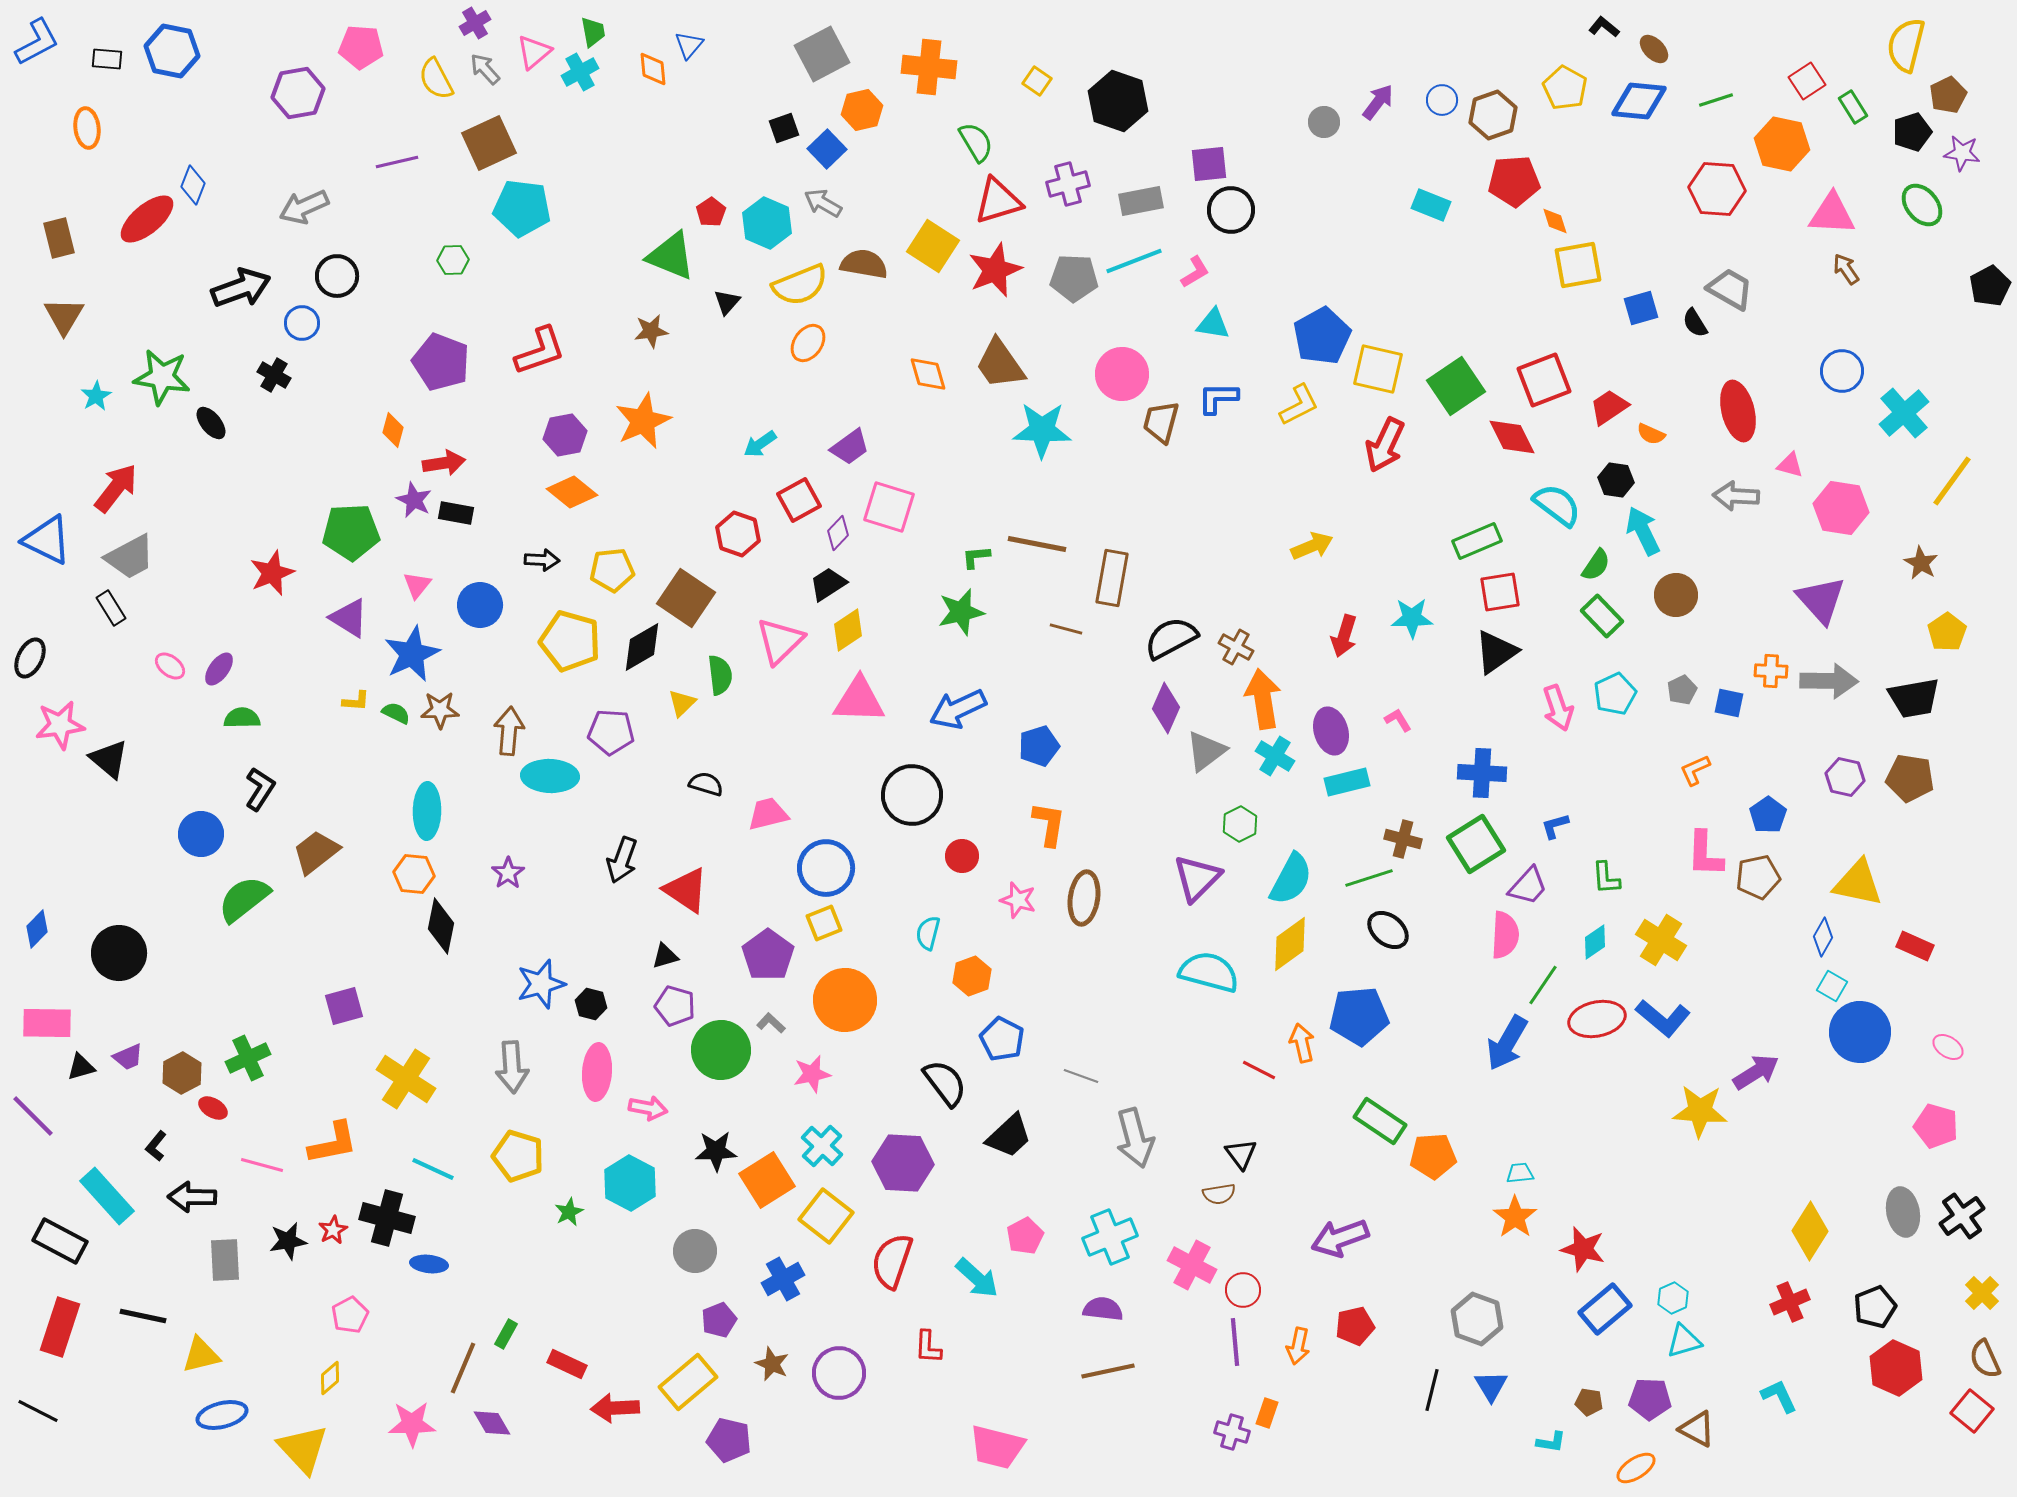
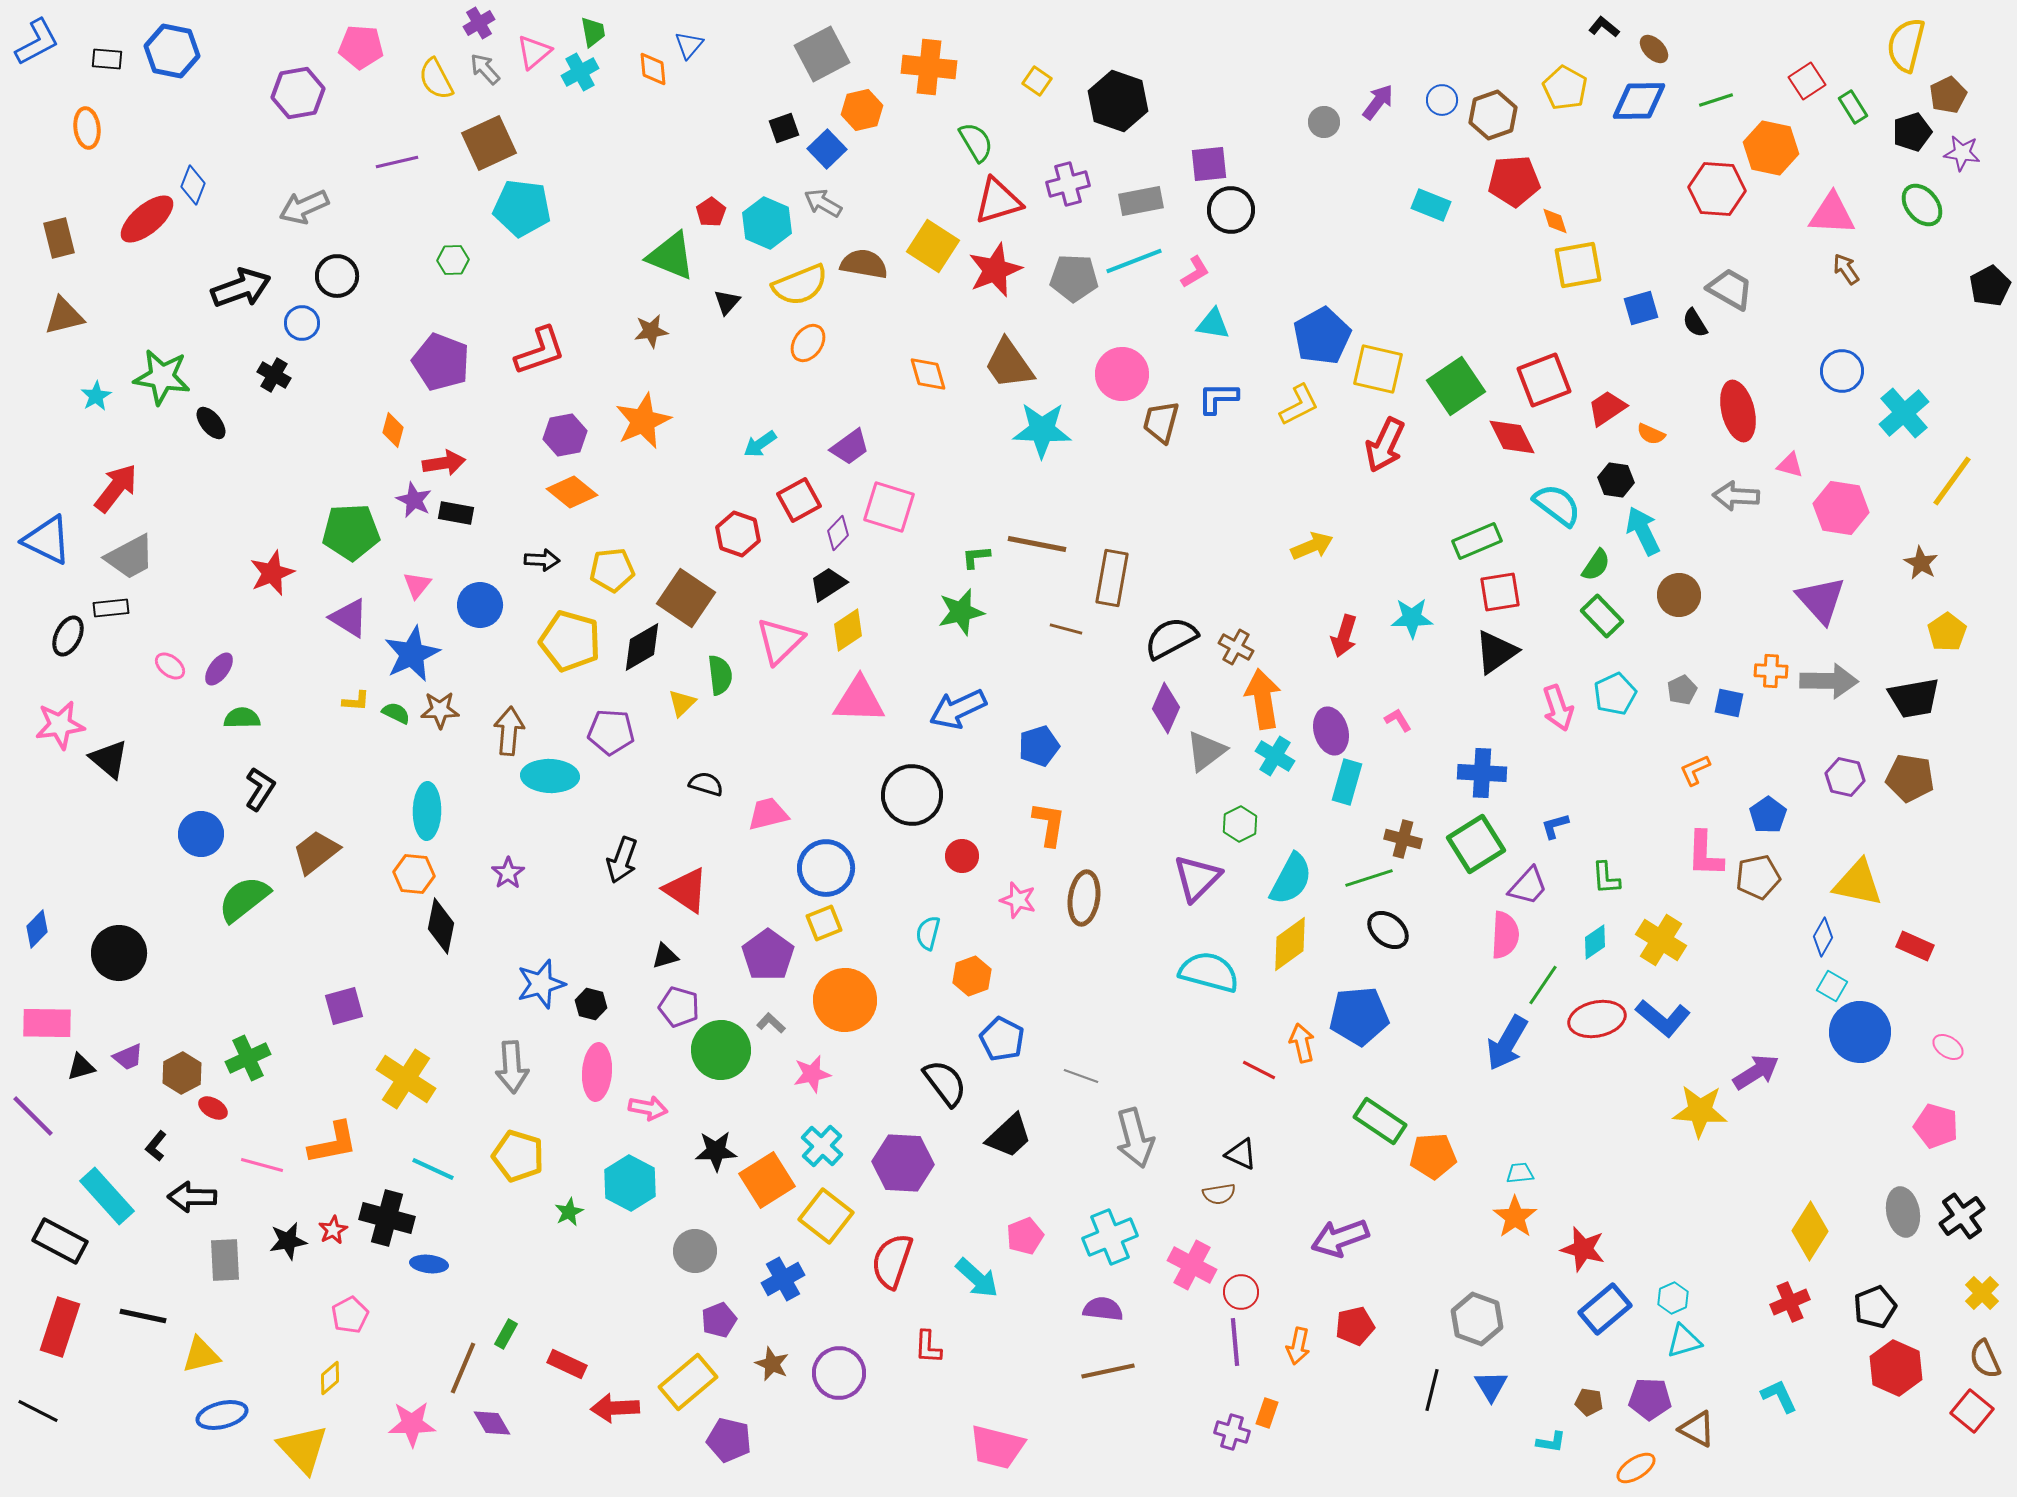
purple cross at (475, 23): moved 4 px right
blue diamond at (1639, 101): rotated 6 degrees counterclockwise
orange hexagon at (1782, 144): moved 11 px left, 4 px down
brown triangle at (64, 316): rotated 45 degrees clockwise
brown trapezoid at (1000, 364): moved 9 px right
red trapezoid at (1609, 407): moved 2 px left, 1 px down
brown circle at (1676, 595): moved 3 px right
black rectangle at (111, 608): rotated 64 degrees counterclockwise
black ellipse at (30, 658): moved 38 px right, 22 px up
cyan rectangle at (1347, 782): rotated 60 degrees counterclockwise
purple pentagon at (675, 1006): moved 4 px right, 1 px down
black triangle at (1241, 1154): rotated 28 degrees counterclockwise
pink pentagon at (1025, 1236): rotated 6 degrees clockwise
red circle at (1243, 1290): moved 2 px left, 2 px down
